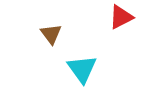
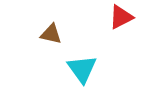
brown triangle: rotated 40 degrees counterclockwise
